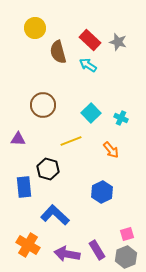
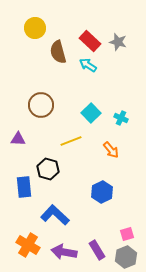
red rectangle: moved 1 px down
brown circle: moved 2 px left
purple arrow: moved 3 px left, 2 px up
